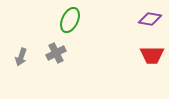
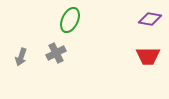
red trapezoid: moved 4 px left, 1 px down
